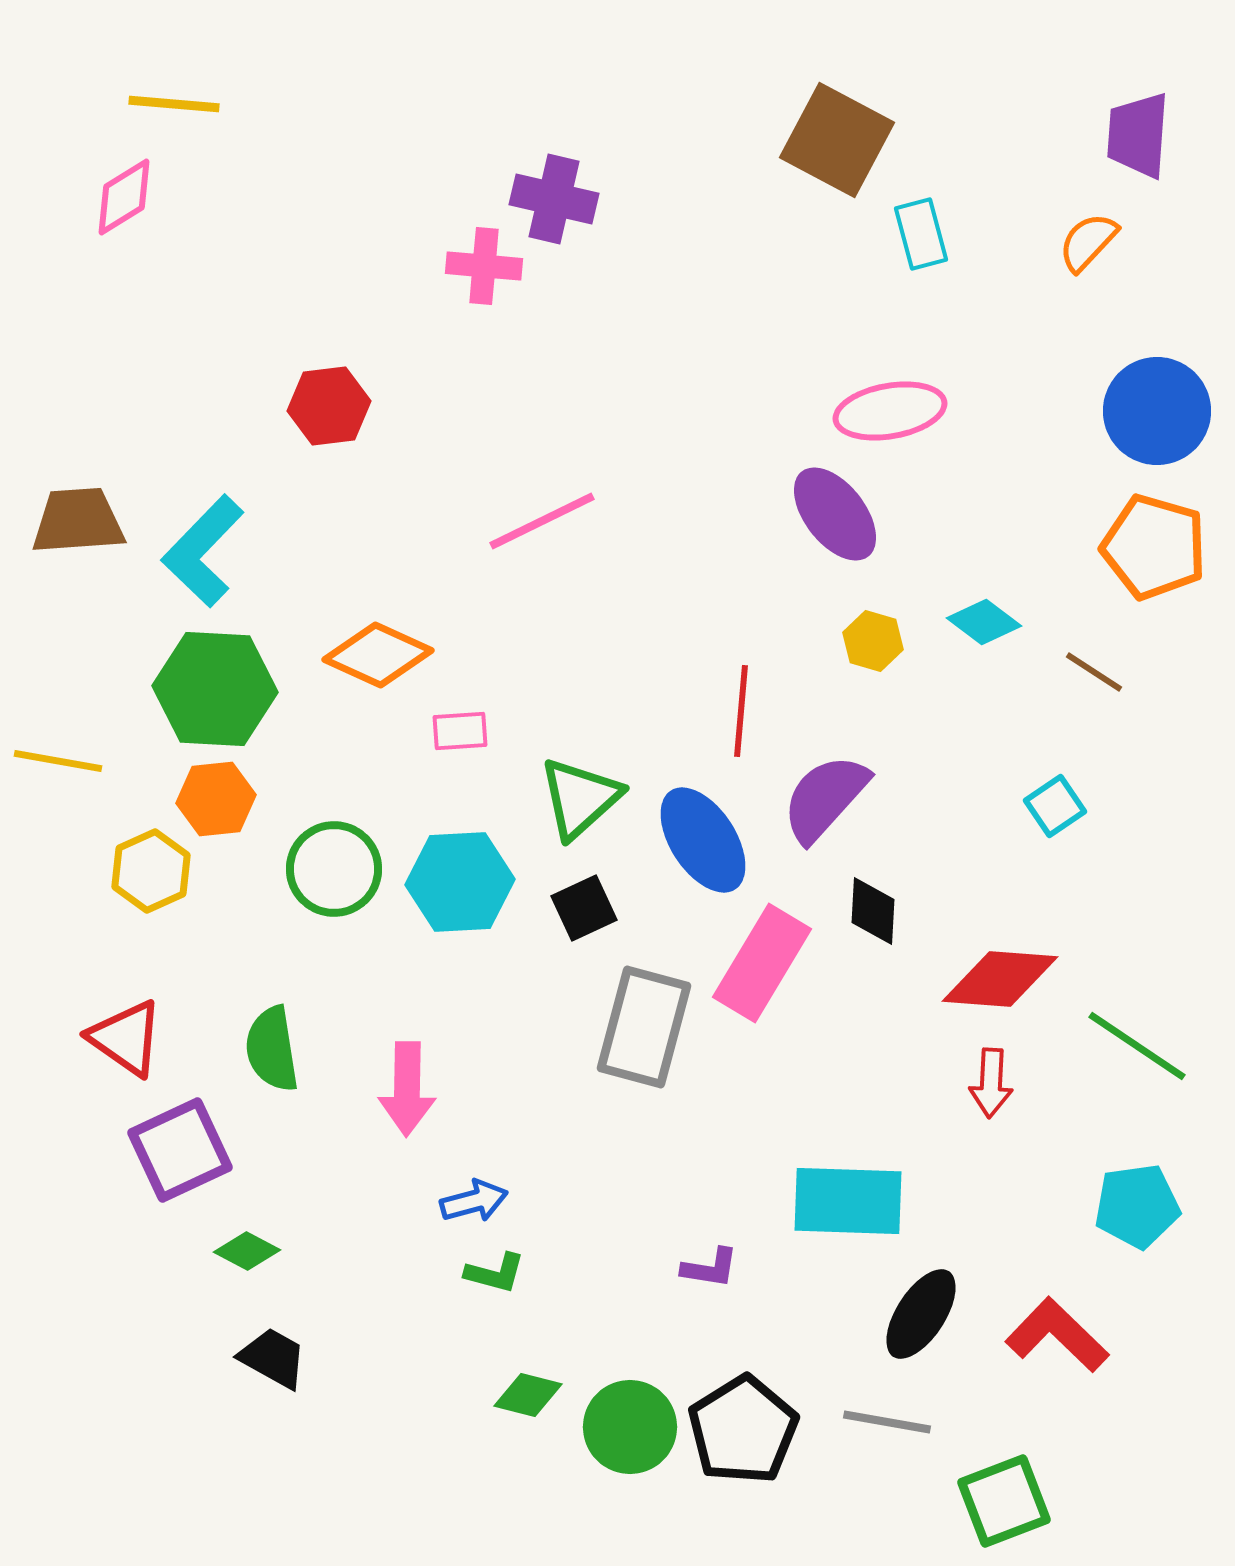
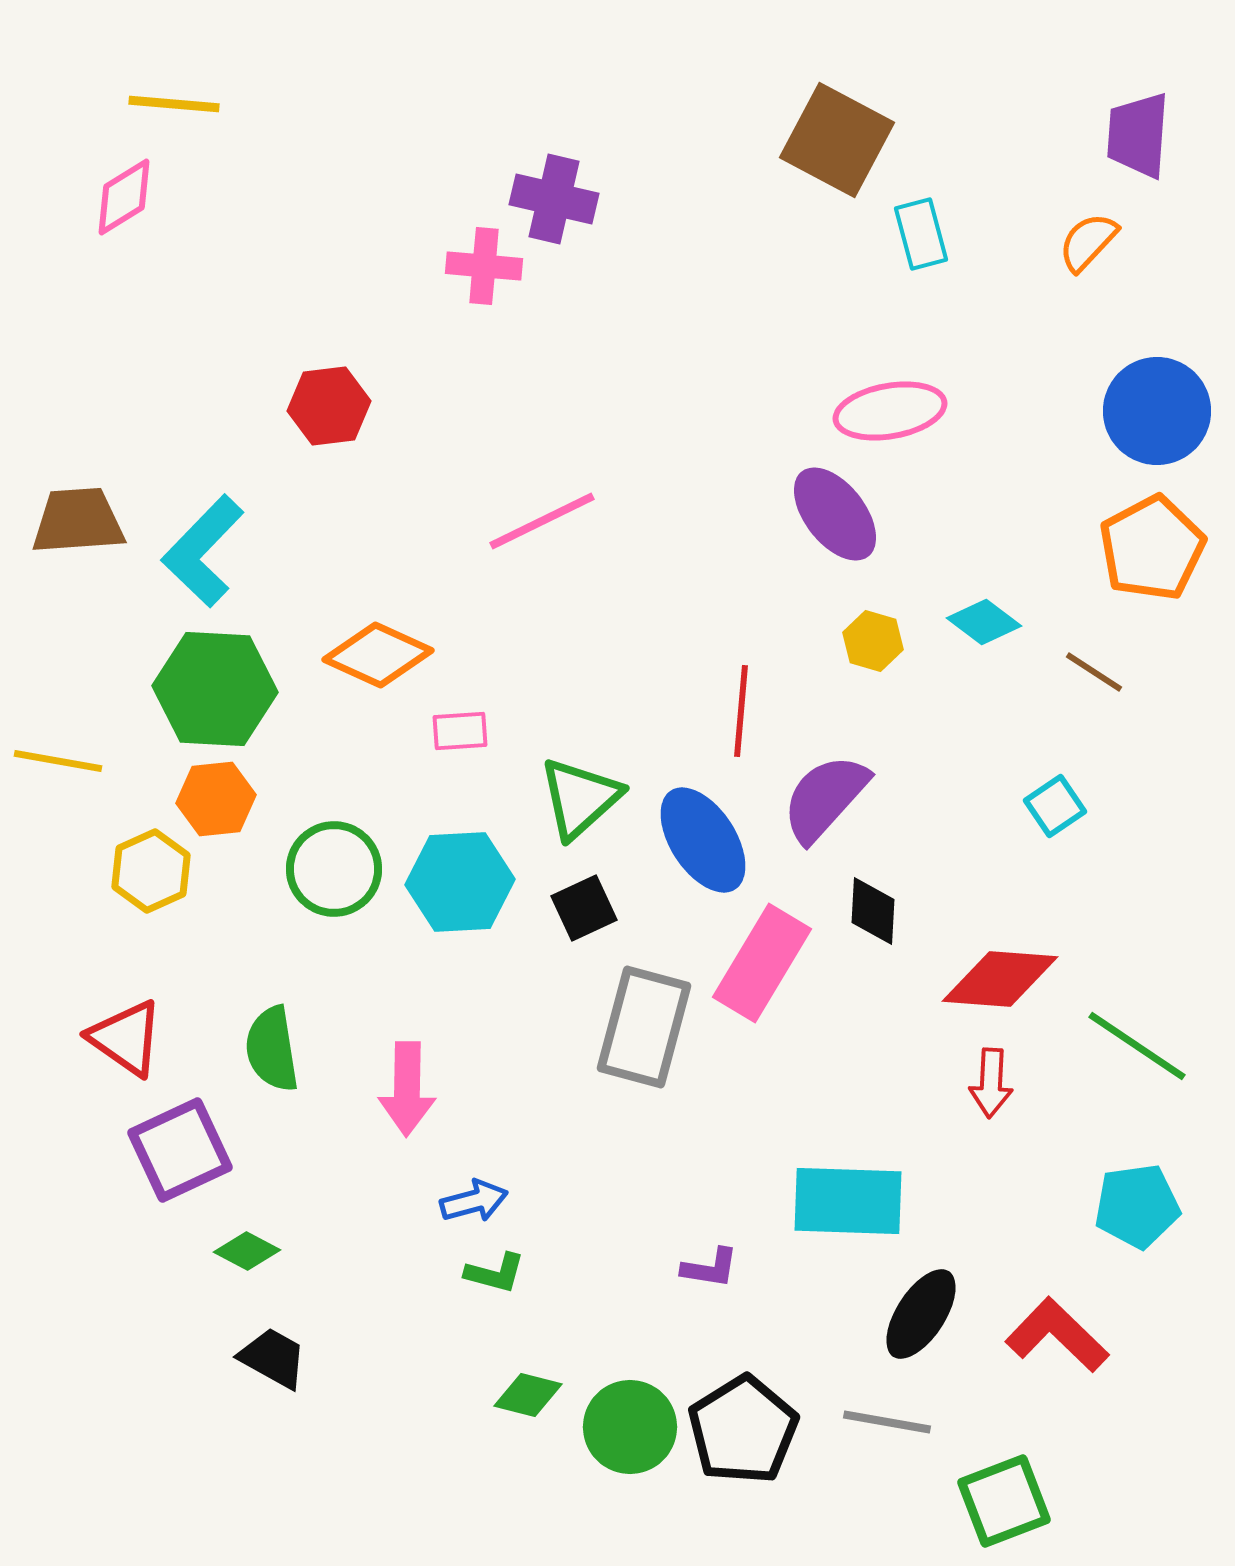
orange pentagon at (1154, 547): moved 2 px left, 1 px down; rotated 28 degrees clockwise
